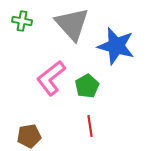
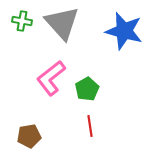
gray triangle: moved 10 px left, 1 px up
blue star: moved 8 px right, 15 px up
green pentagon: moved 3 px down
